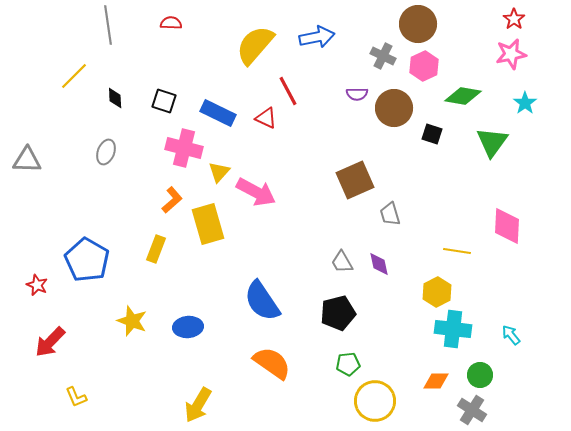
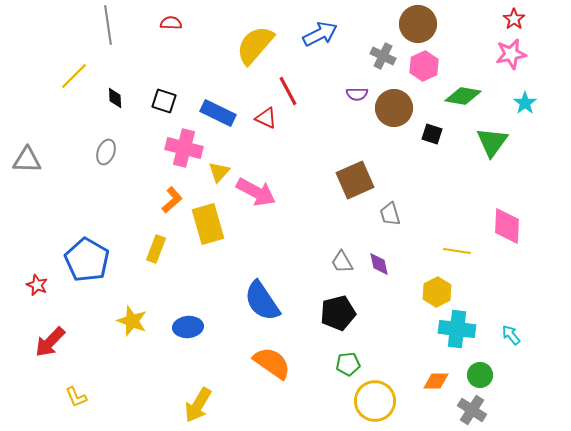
blue arrow at (317, 37): moved 3 px right, 3 px up; rotated 16 degrees counterclockwise
cyan cross at (453, 329): moved 4 px right
